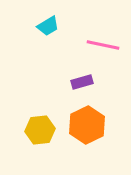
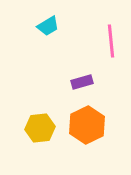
pink line: moved 8 px right, 4 px up; rotated 72 degrees clockwise
yellow hexagon: moved 2 px up
